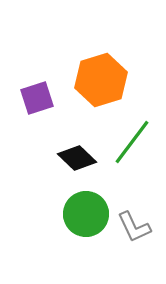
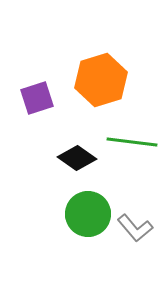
green line: rotated 60 degrees clockwise
black diamond: rotated 9 degrees counterclockwise
green circle: moved 2 px right
gray L-shape: moved 1 px right, 1 px down; rotated 15 degrees counterclockwise
